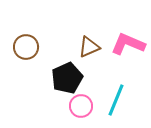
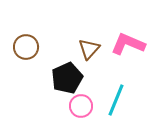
brown triangle: moved 2 px down; rotated 25 degrees counterclockwise
